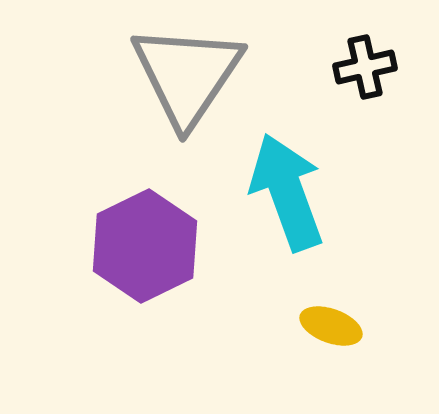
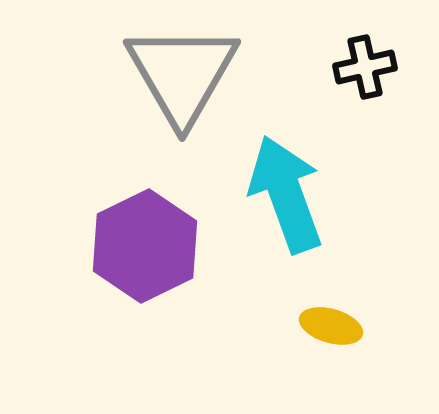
gray triangle: moved 5 px left, 1 px up; rotated 4 degrees counterclockwise
cyan arrow: moved 1 px left, 2 px down
yellow ellipse: rotated 4 degrees counterclockwise
